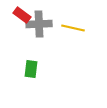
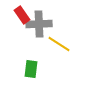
red rectangle: rotated 18 degrees clockwise
yellow line: moved 14 px left, 16 px down; rotated 20 degrees clockwise
